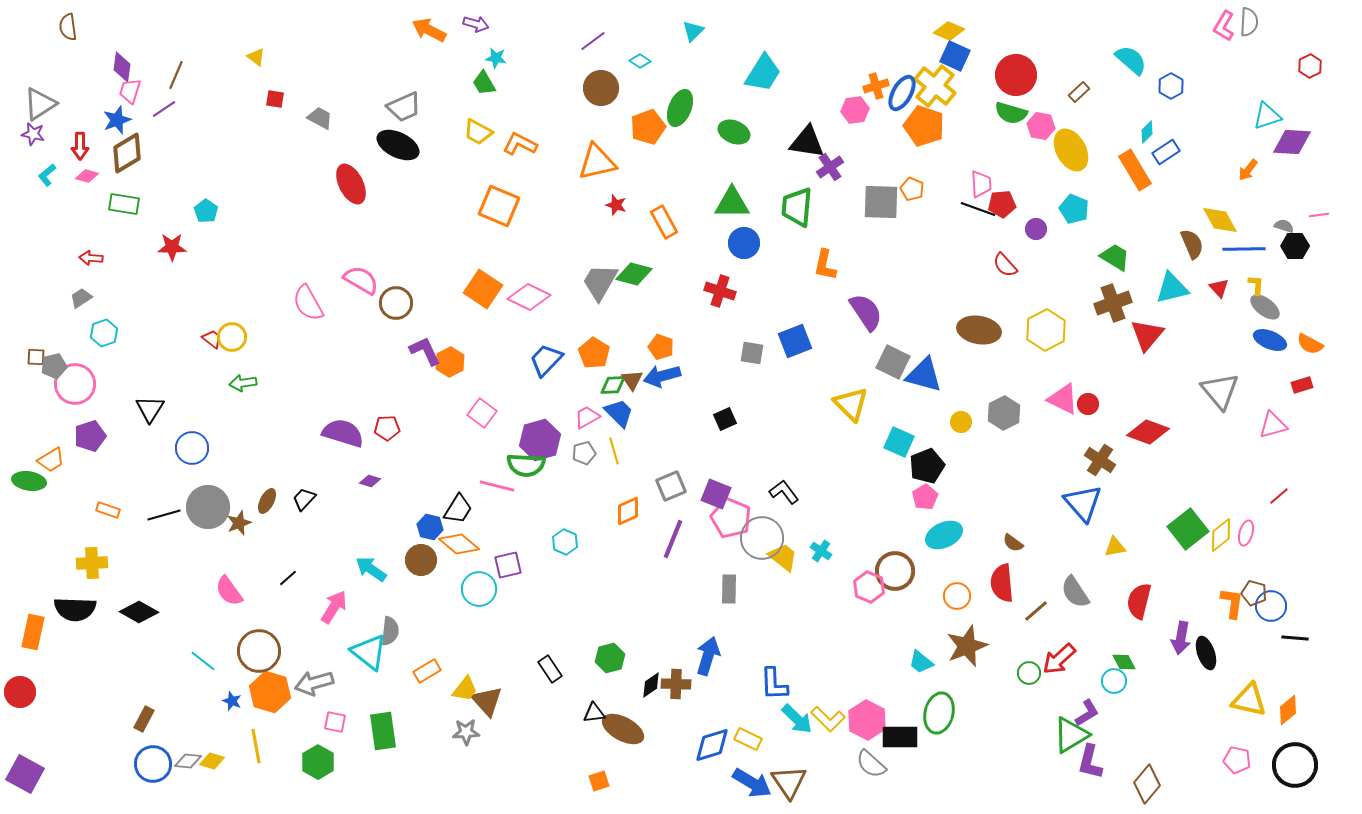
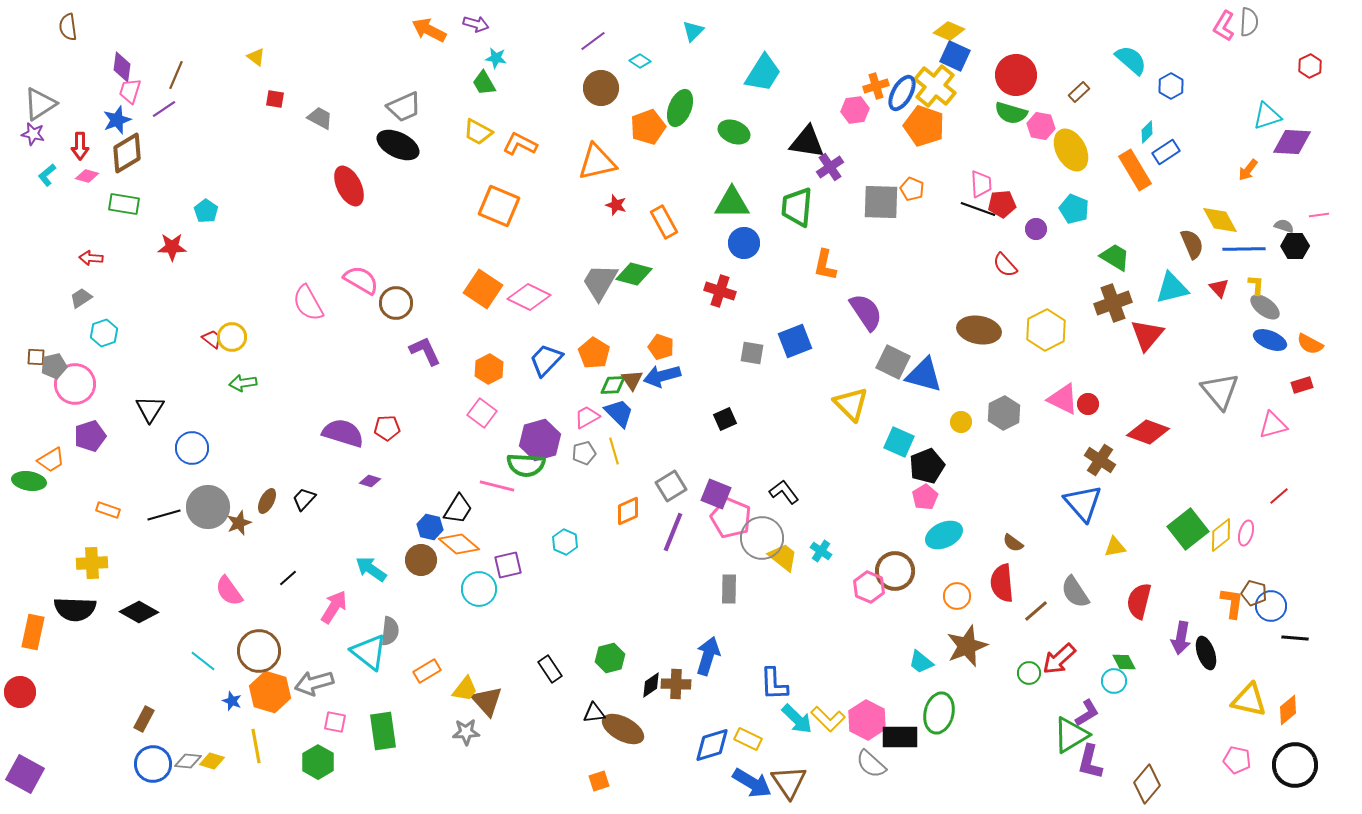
red ellipse at (351, 184): moved 2 px left, 2 px down
orange hexagon at (450, 362): moved 39 px right, 7 px down
gray square at (671, 486): rotated 8 degrees counterclockwise
purple line at (673, 539): moved 7 px up
